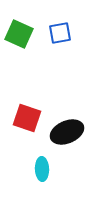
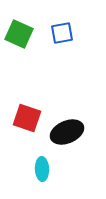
blue square: moved 2 px right
